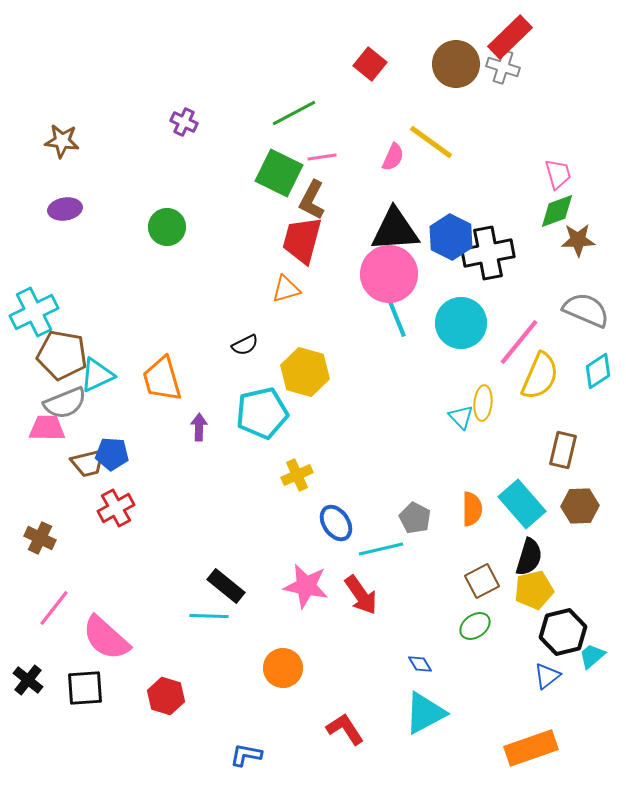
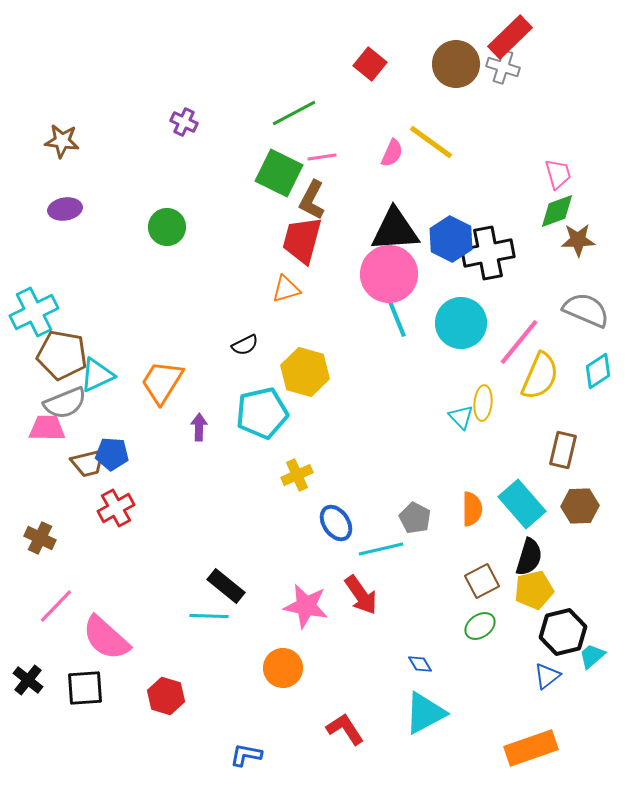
pink semicircle at (393, 157): moved 1 px left, 4 px up
blue hexagon at (451, 237): moved 2 px down
orange trapezoid at (162, 379): moved 3 px down; rotated 48 degrees clockwise
pink star at (306, 586): moved 20 px down
pink line at (54, 608): moved 2 px right, 2 px up; rotated 6 degrees clockwise
green ellipse at (475, 626): moved 5 px right
